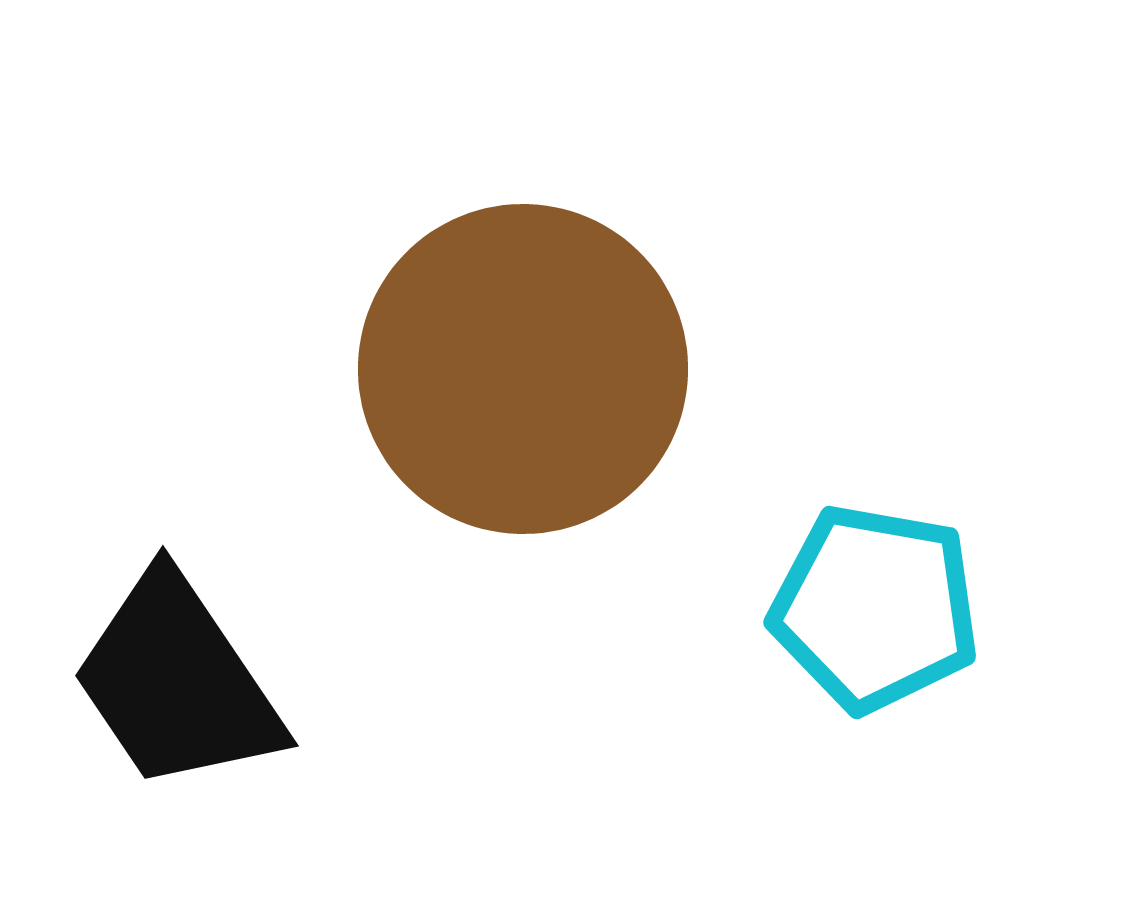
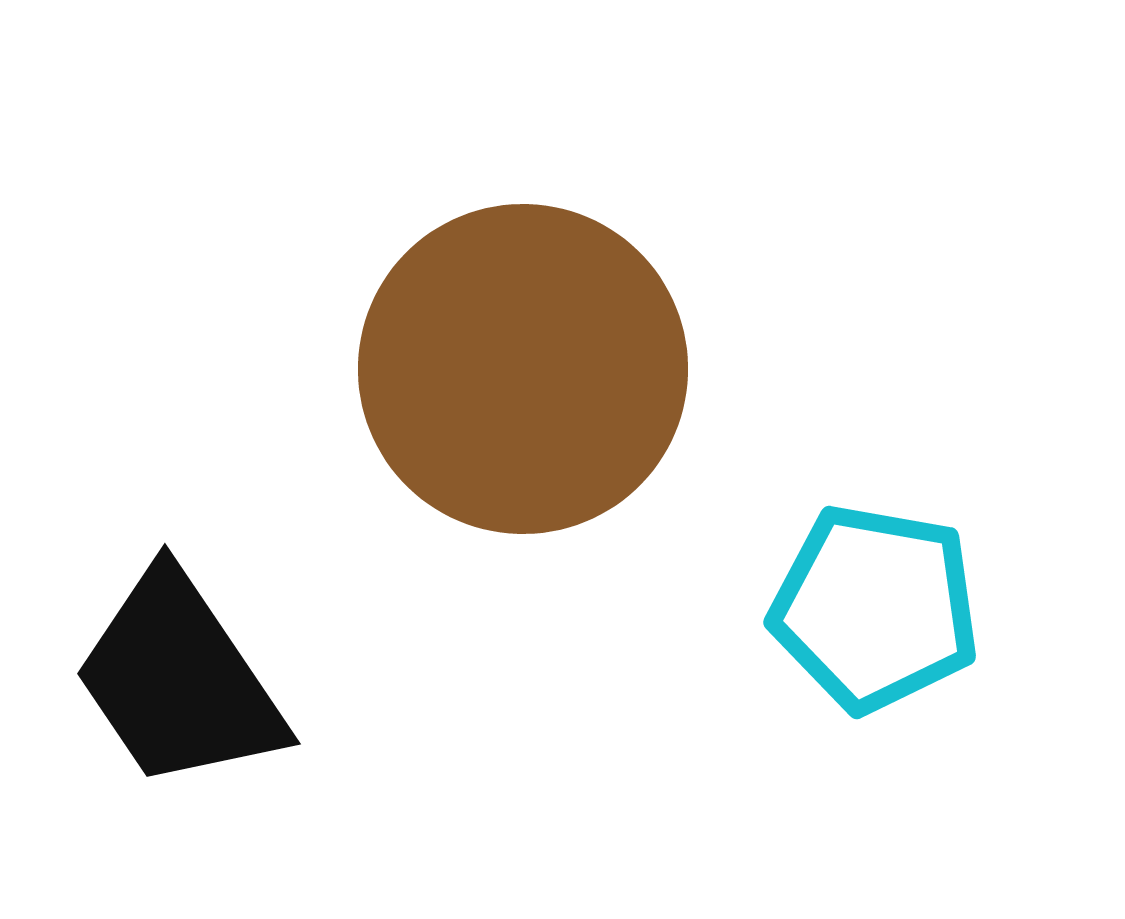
black trapezoid: moved 2 px right, 2 px up
